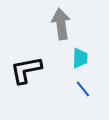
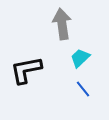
gray arrow: moved 1 px right
cyan trapezoid: rotated 135 degrees counterclockwise
